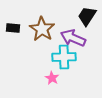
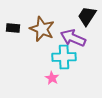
brown star: rotated 10 degrees counterclockwise
